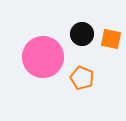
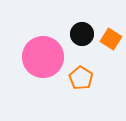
orange square: rotated 20 degrees clockwise
orange pentagon: moved 1 px left; rotated 10 degrees clockwise
